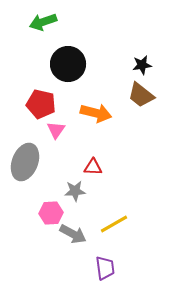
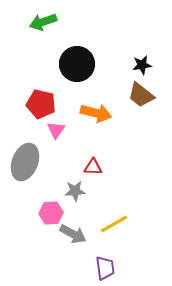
black circle: moved 9 px right
